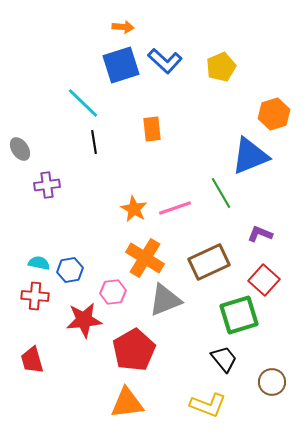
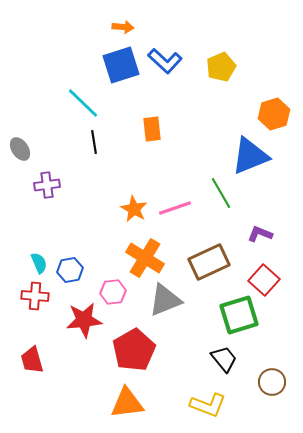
cyan semicircle: rotated 55 degrees clockwise
